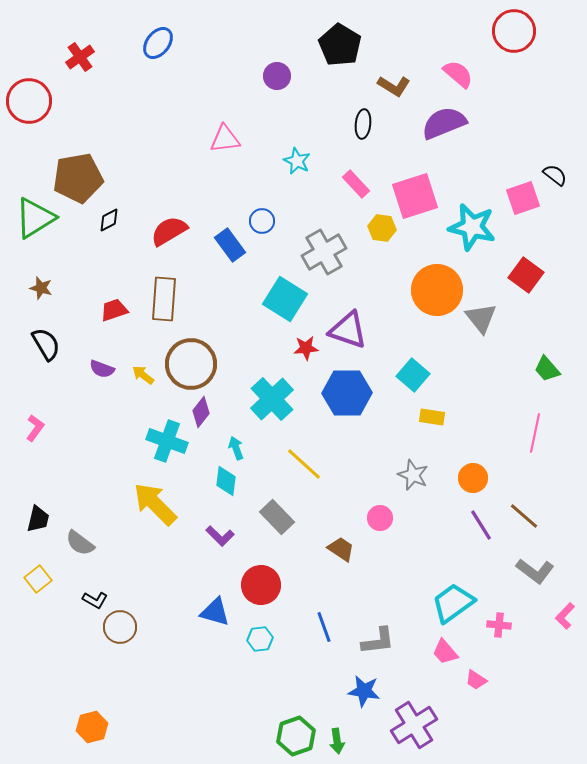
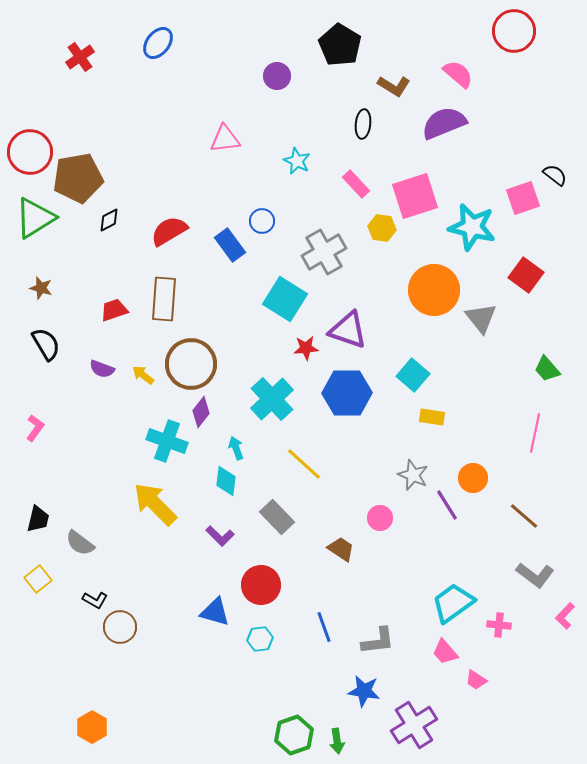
red circle at (29, 101): moved 1 px right, 51 px down
orange circle at (437, 290): moved 3 px left
purple line at (481, 525): moved 34 px left, 20 px up
gray L-shape at (535, 571): moved 4 px down
orange hexagon at (92, 727): rotated 16 degrees counterclockwise
green hexagon at (296, 736): moved 2 px left, 1 px up
